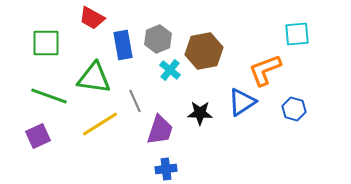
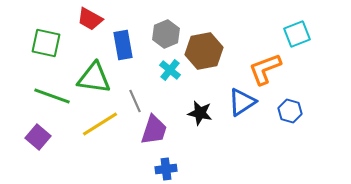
red trapezoid: moved 2 px left, 1 px down
cyan square: rotated 16 degrees counterclockwise
gray hexagon: moved 8 px right, 5 px up
green square: rotated 12 degrees clockwise
orange L-shape: moved 1 px up
green line: moved 3 px right
blue hexagon: moved 4 px left, 2 px down
black star: rotated 10 degrees clockwise
purple trapezoid: moved 6 px left
purple square: moved 1 px down; rotated 25 degrees counterclockwise
